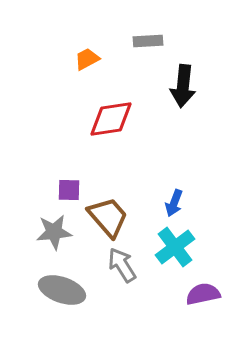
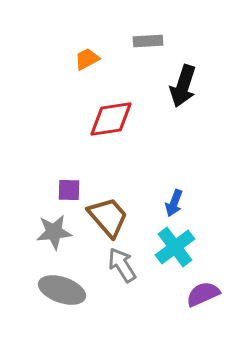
black arrow: rotated 12 degrees clockwise
purple semicircle: rotated 12 degrees counterclockwise
